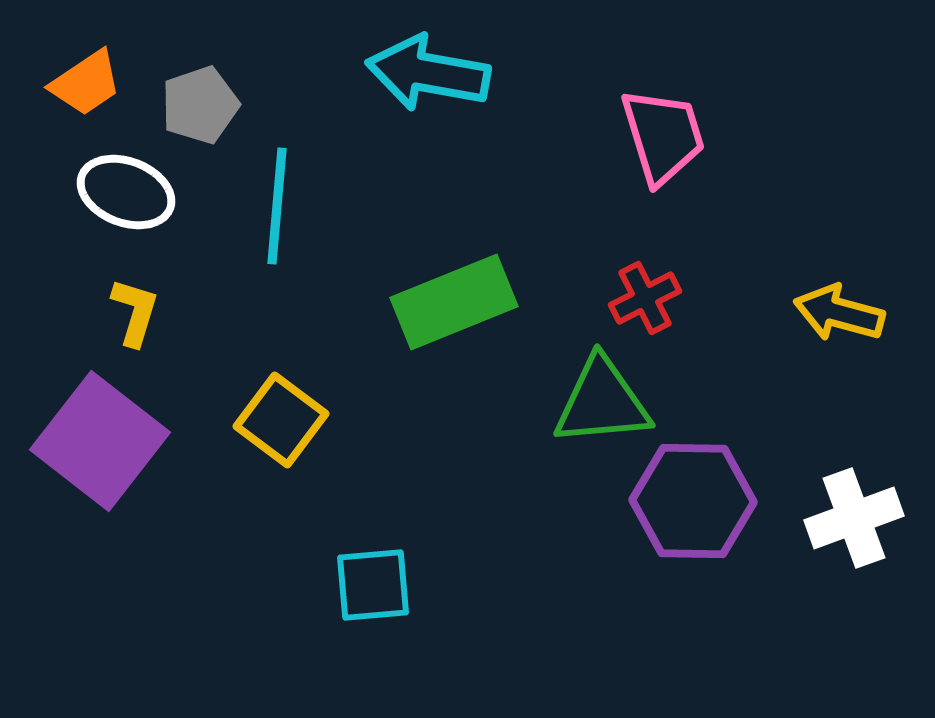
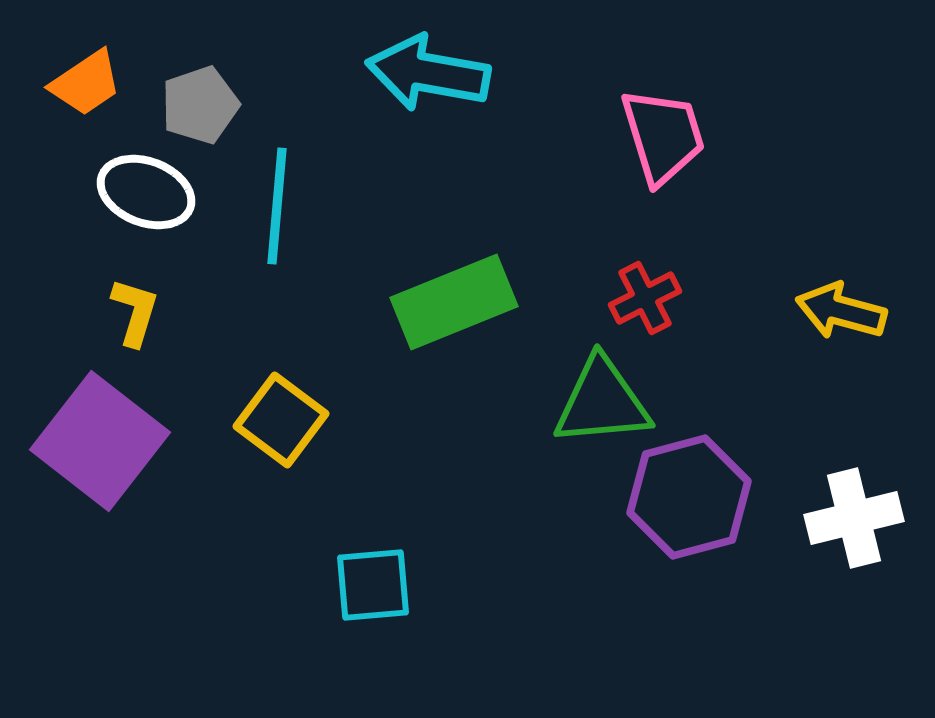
white ellipse: moved 20 px right
yellow arrow: moved 2 px right, 2 px up
purple hexagon: moved 4 px left, 4 px up; rotated 16 degrees counterclockwise
white cross: rotated 6 degrees clockwise
